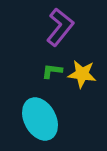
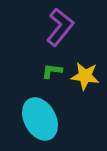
yellow star: moved 3 px right, 2 px down
